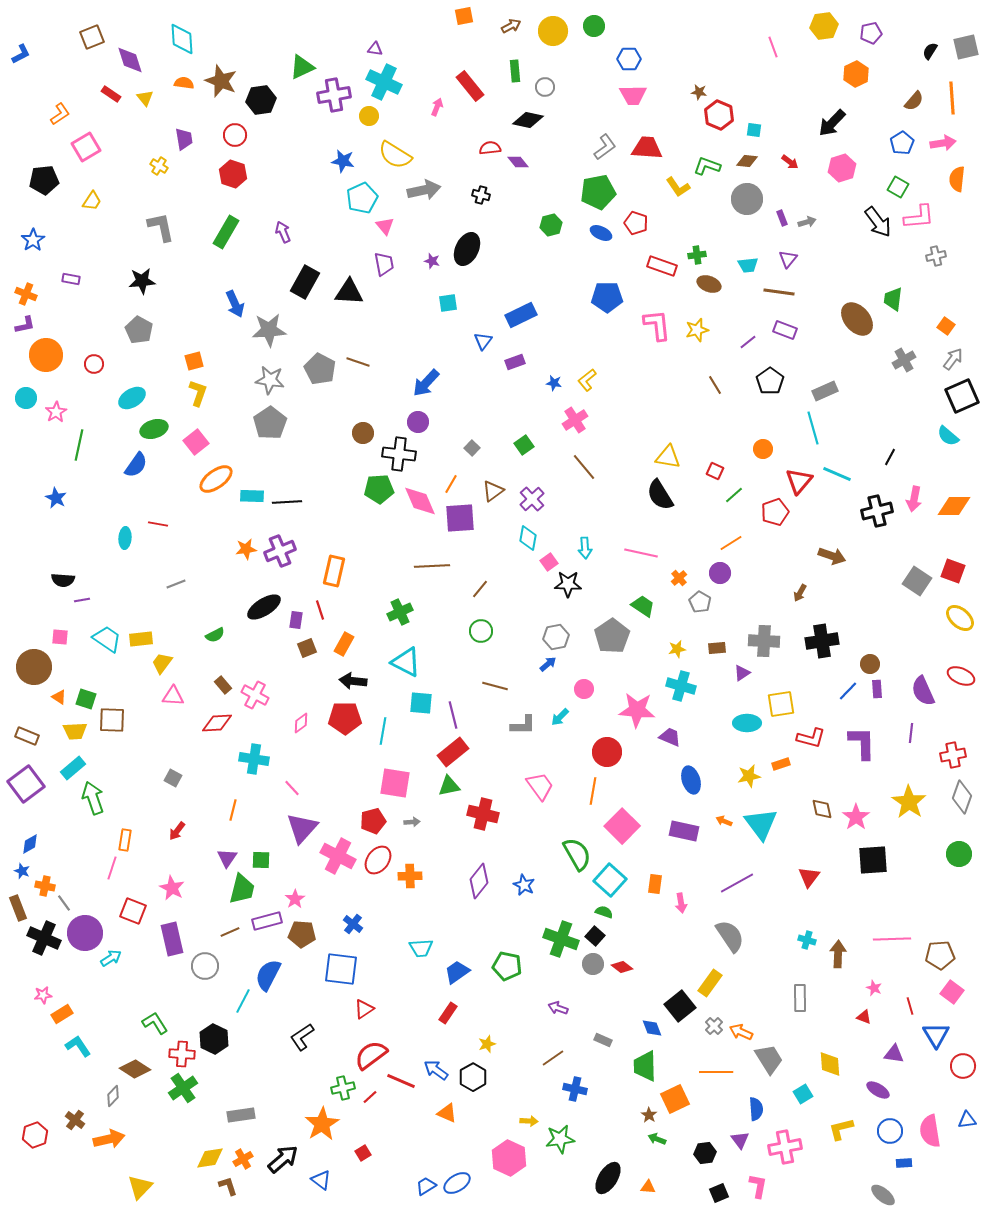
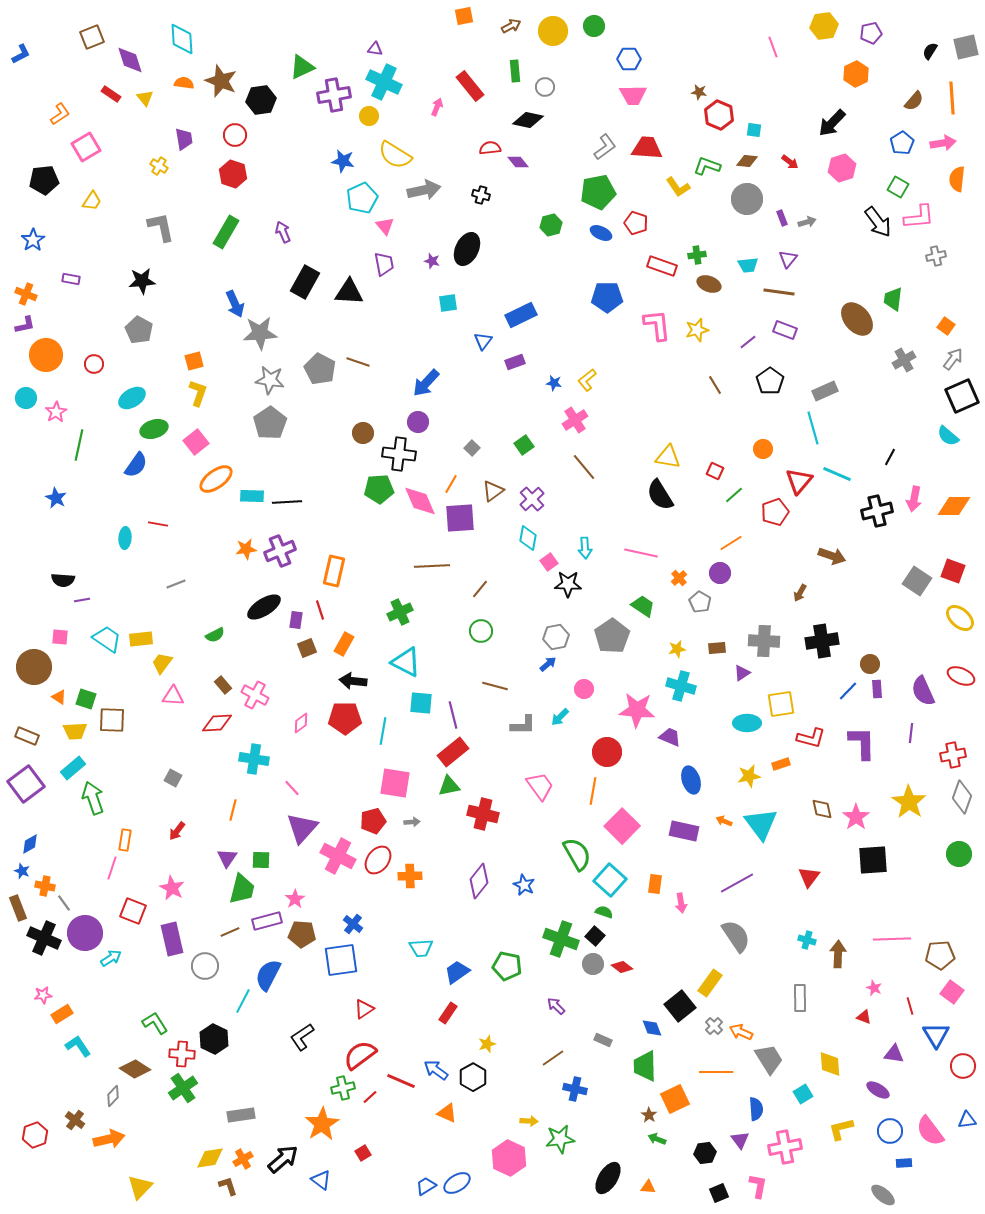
gray star at (269, 330): moved 9 px left, 3 px down
gray semicircle at (730, 936): moved 6 px right
blue square at (341, 969): moved 9 px up; rotated 15 degrees counterclockwise
purple arrow at (558, 1008): moved 2 px left, 2 px up; rotated 24 degrees clockwise
red semicircle at (371, 1055): moved 11 px left
pink semicircle at (930, 1131): rotated 28 degrees counterclockwise
